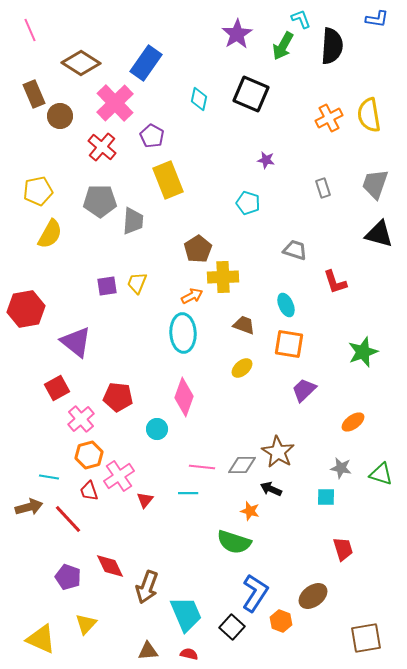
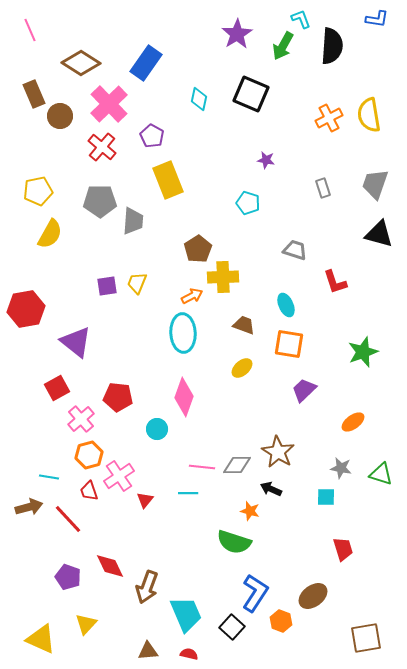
pink cross at (115, 103): moved 6 px left, 1 px down
gray diamond at (242, 465): moved 5 px left
